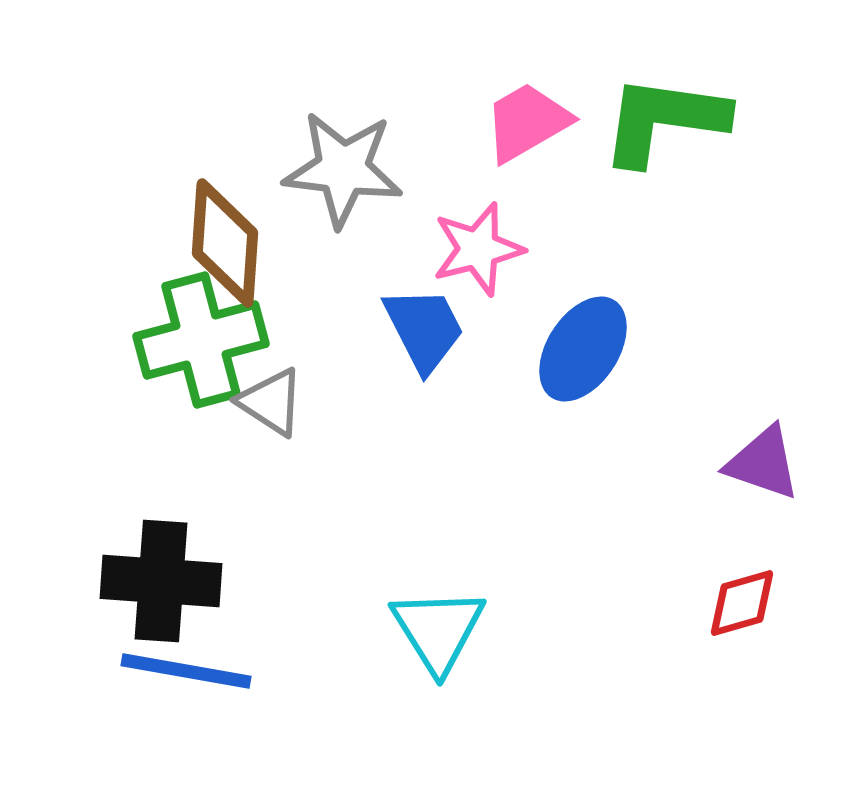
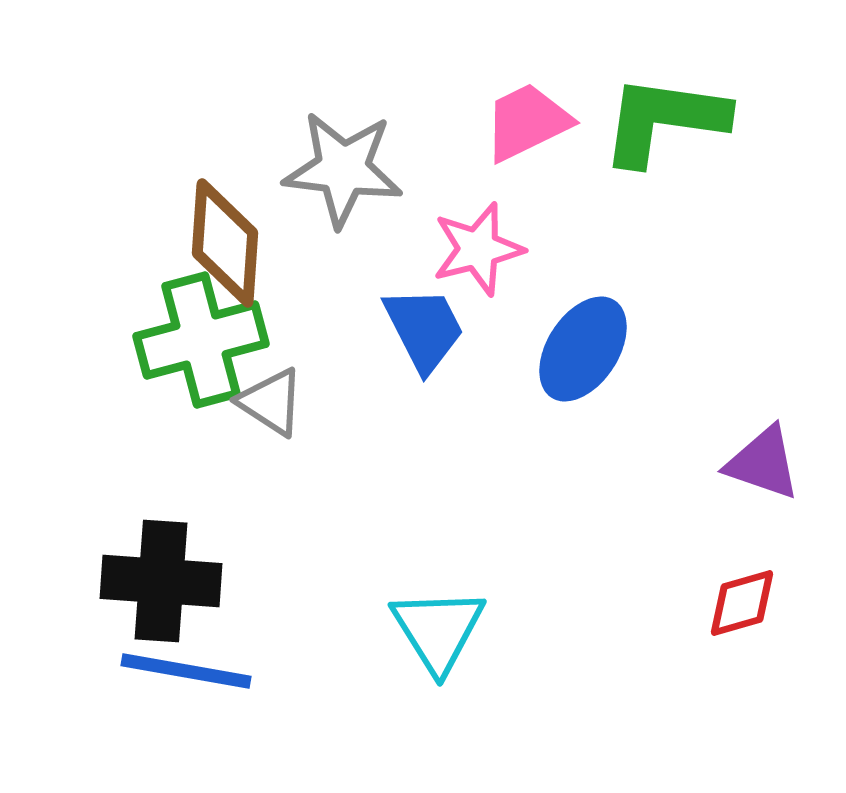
pink trapezoid: rotated 4 degrees clockwise
